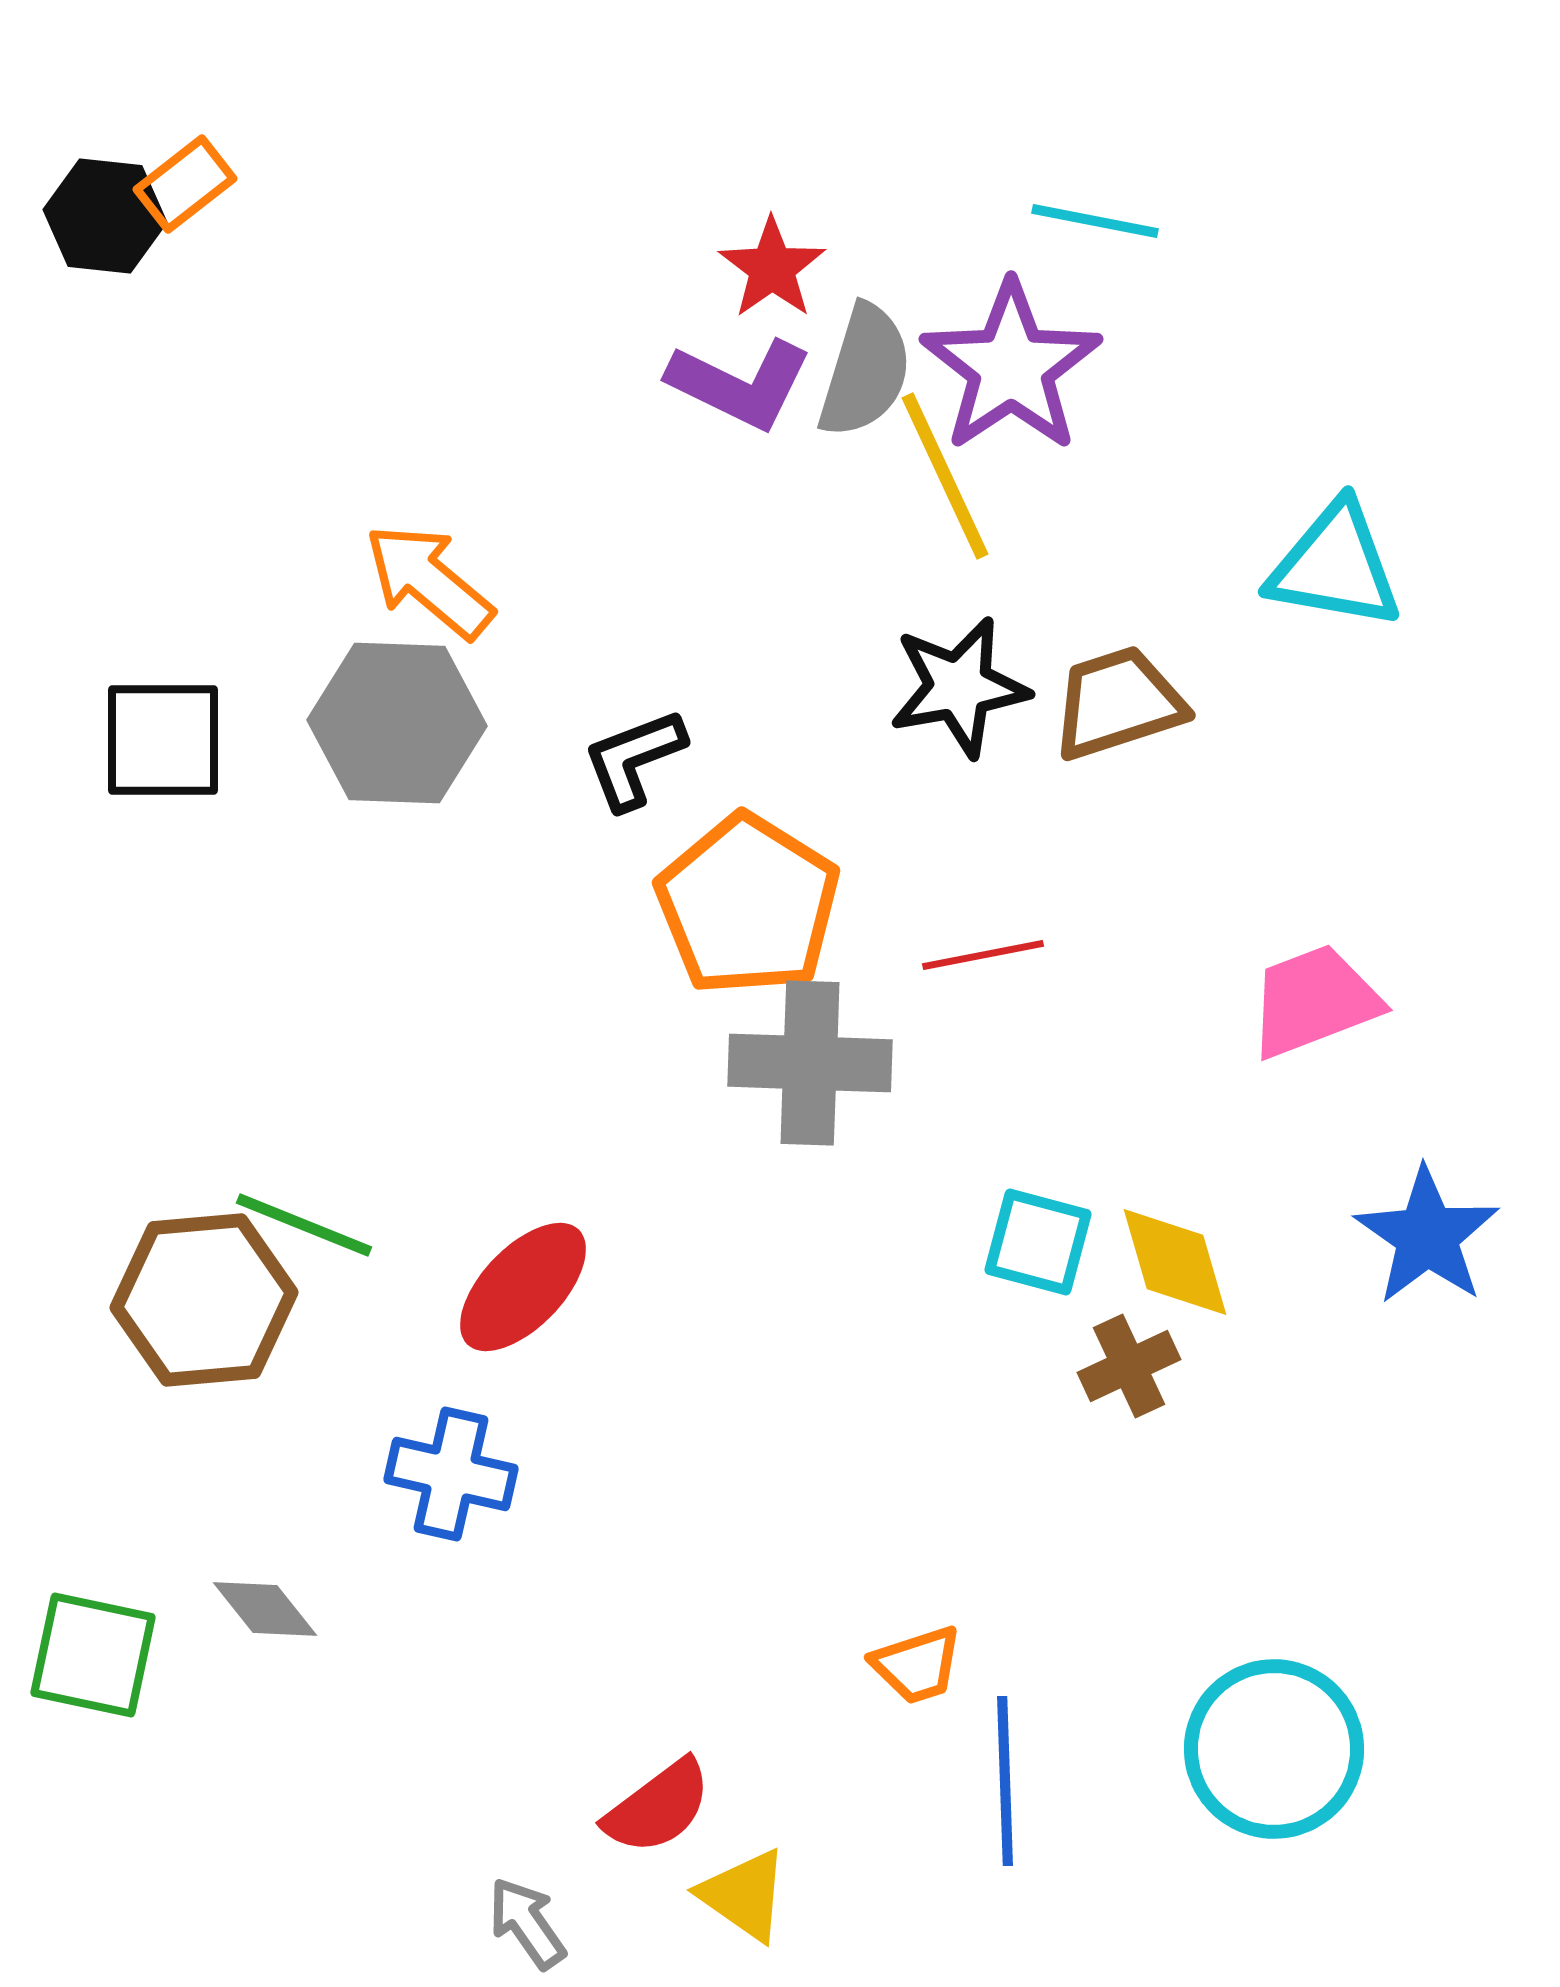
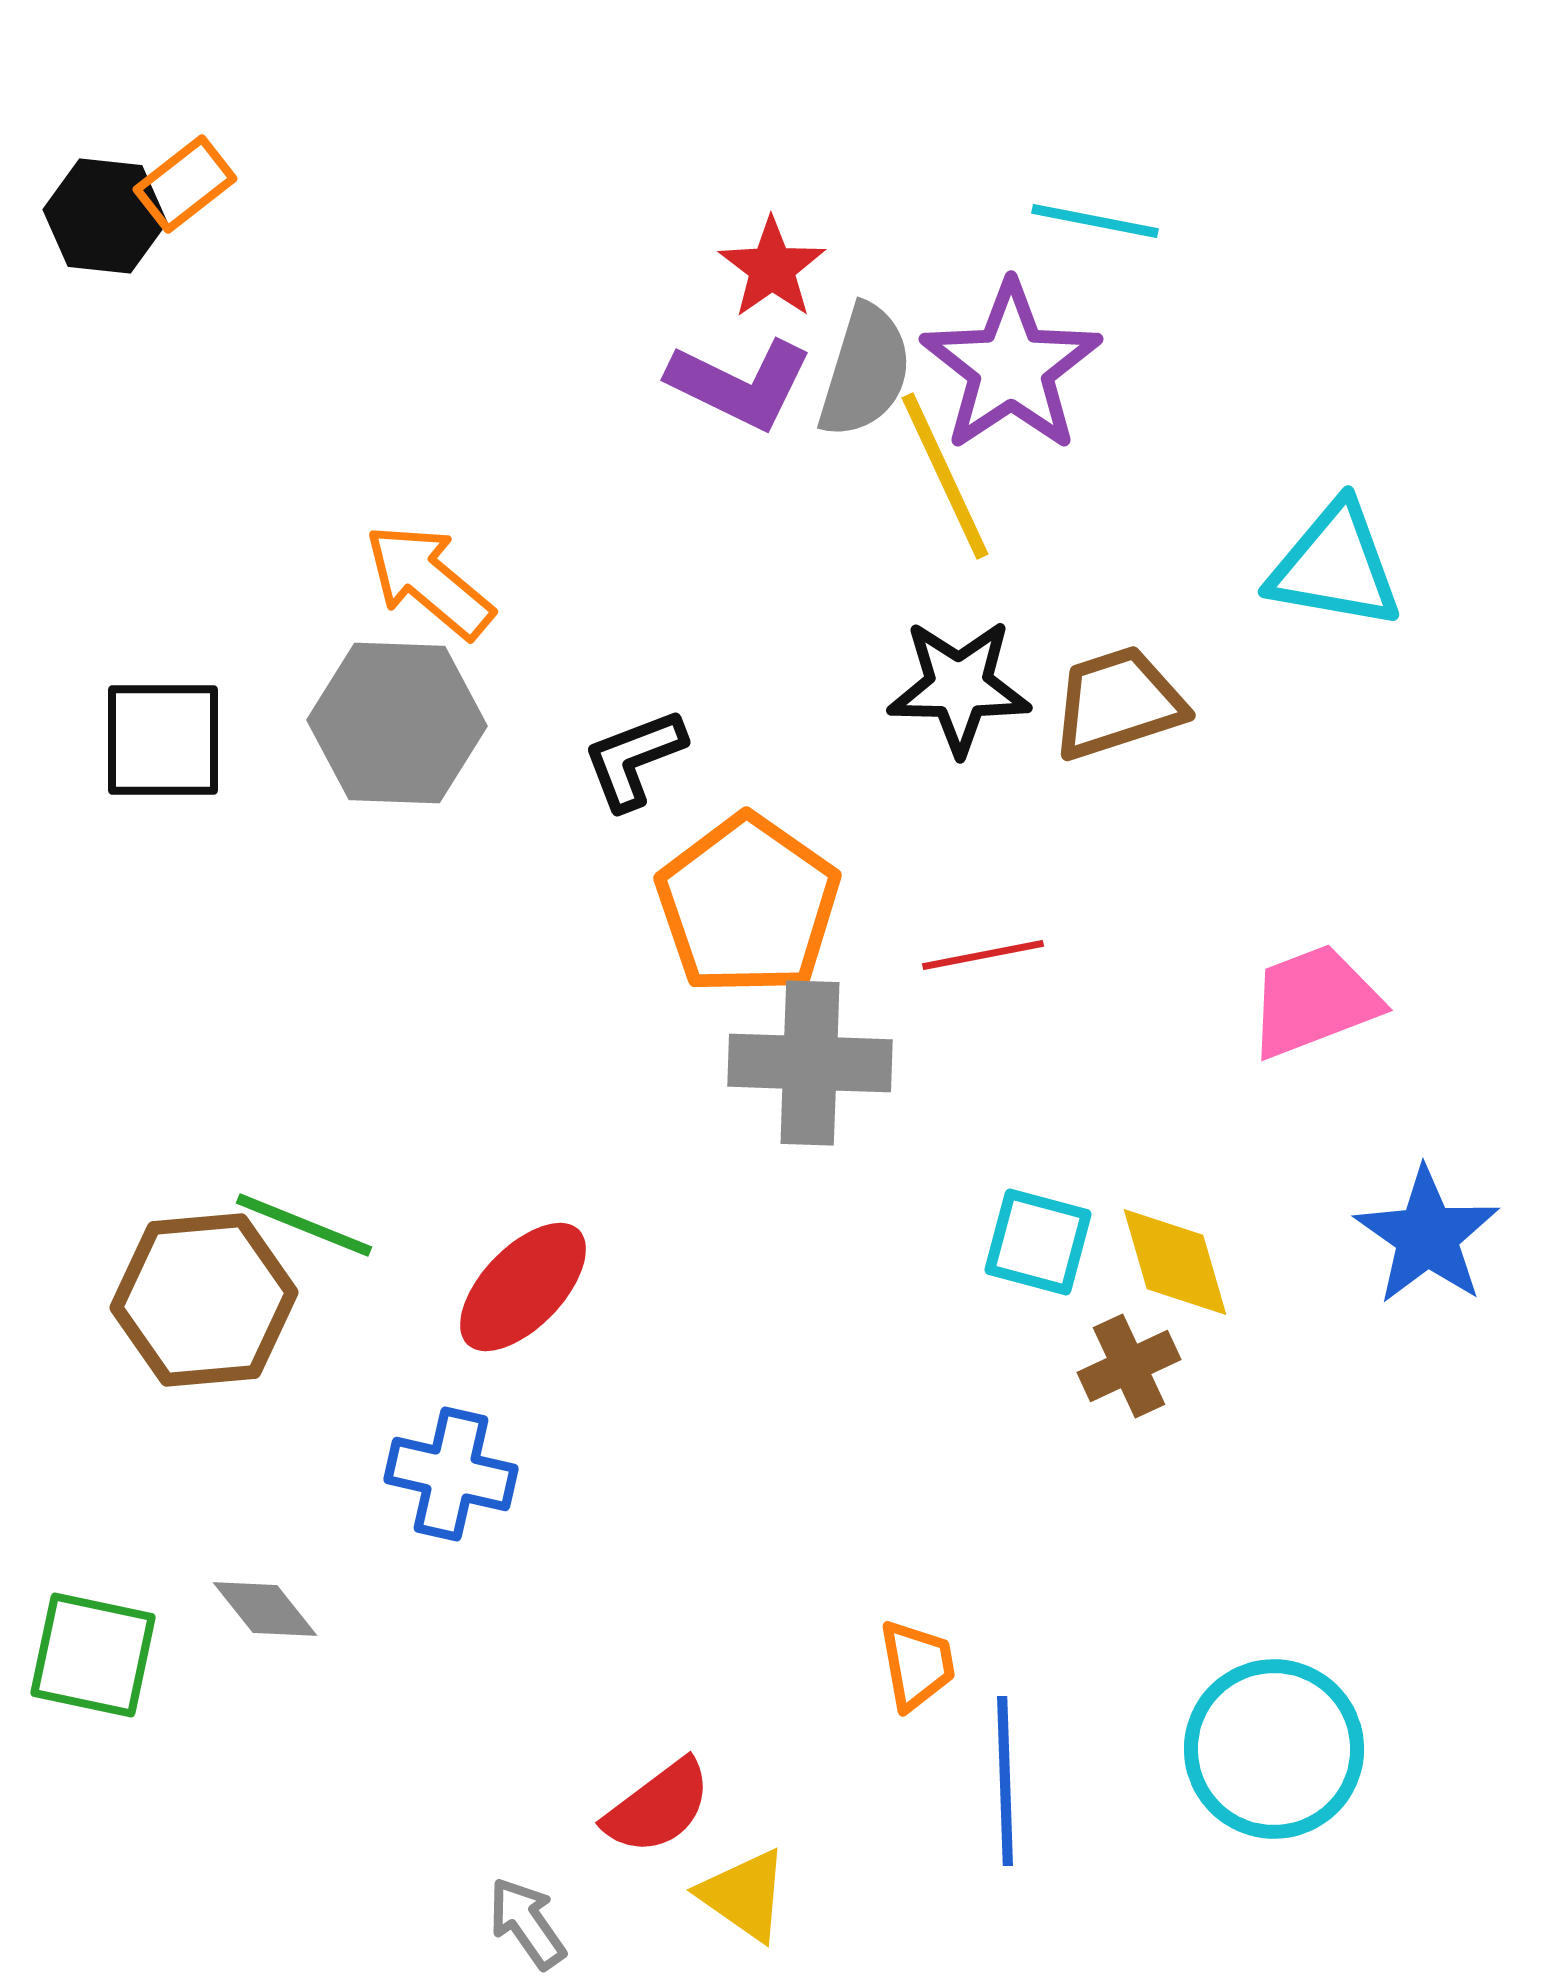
black star: rotated 11 degrees clockwise
orange pentagon: rotated 3 degrees clockwise
orange trapezoid: rotated 82 degrees counterclockwise
